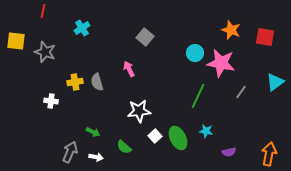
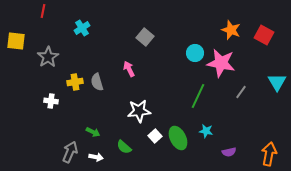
red square: moved 1 px left, 2 px up; rotated 18 degrees clockwise
gray star: moved 3 px right, 5 px down; rotated 20 degrees clockwise
cyan triangle: moved 2 px right; rotated 24 degrees counterclockwise
